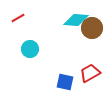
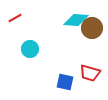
red line: moved 3 px left
red trapezoid: rotated 135 degrees counterclockwise
